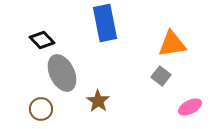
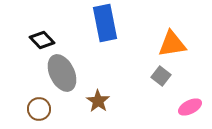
brown circle: moved 2 px left
